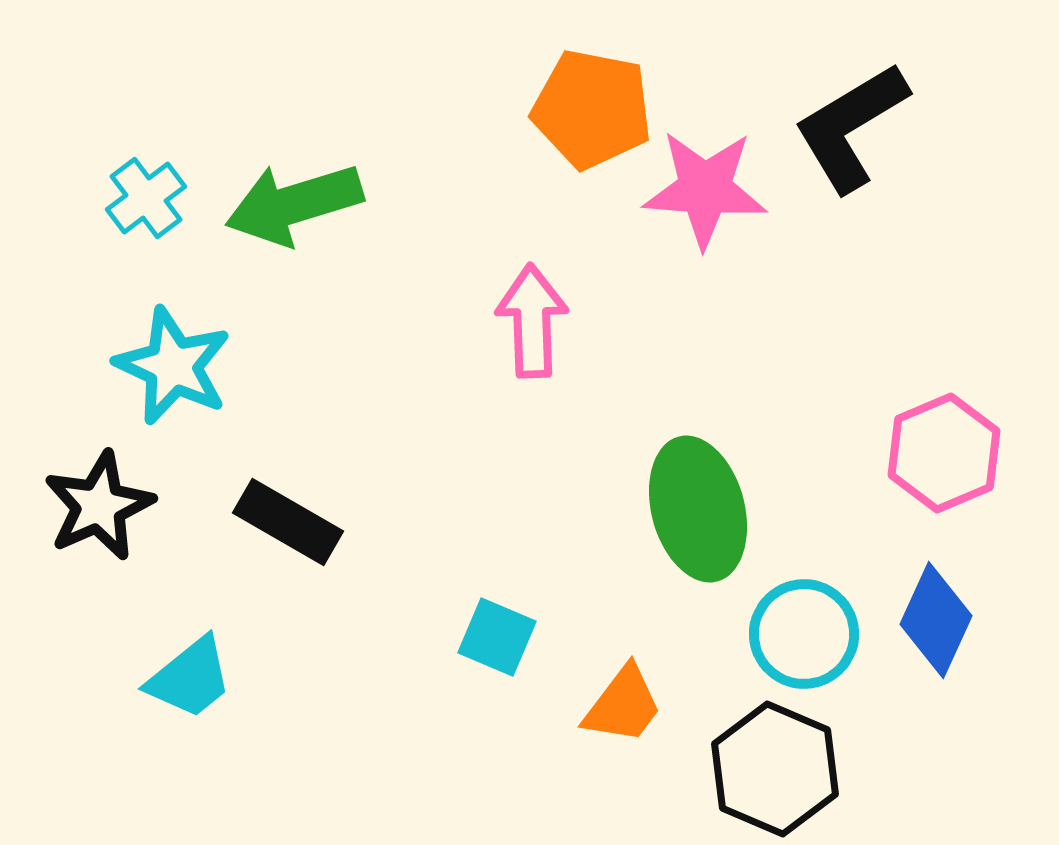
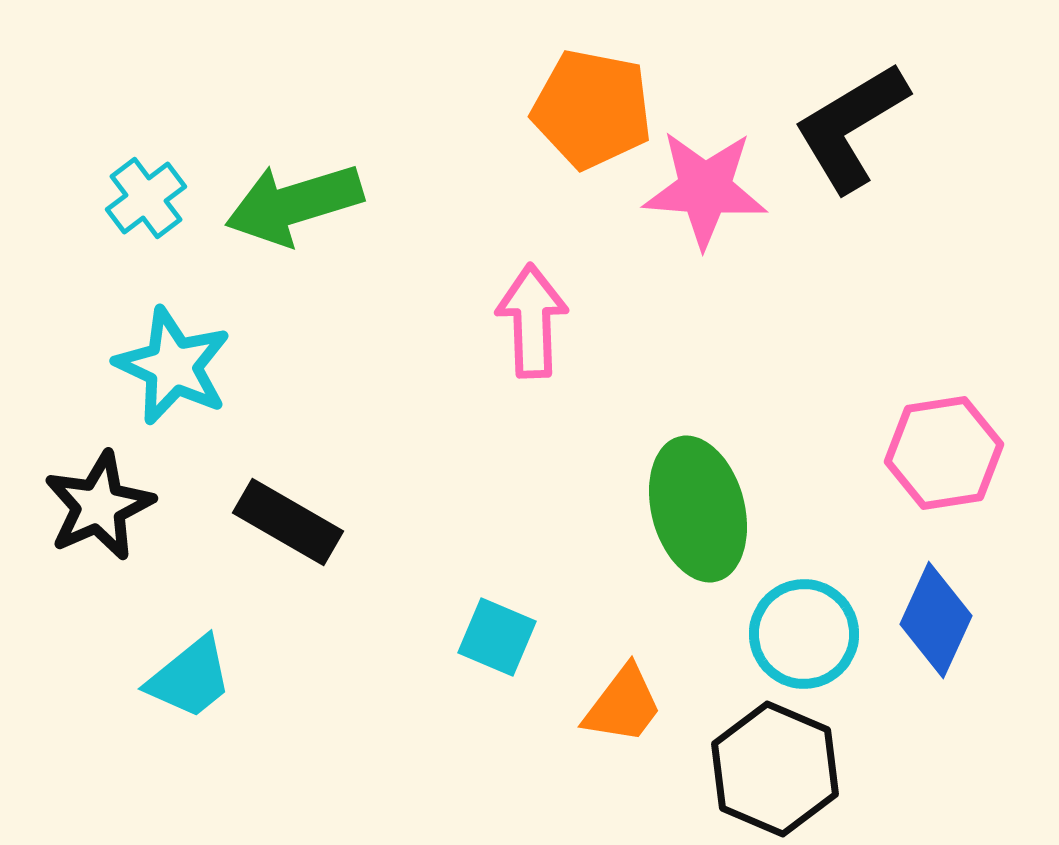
pink hexagon: rotated 14 degrees clockwise
